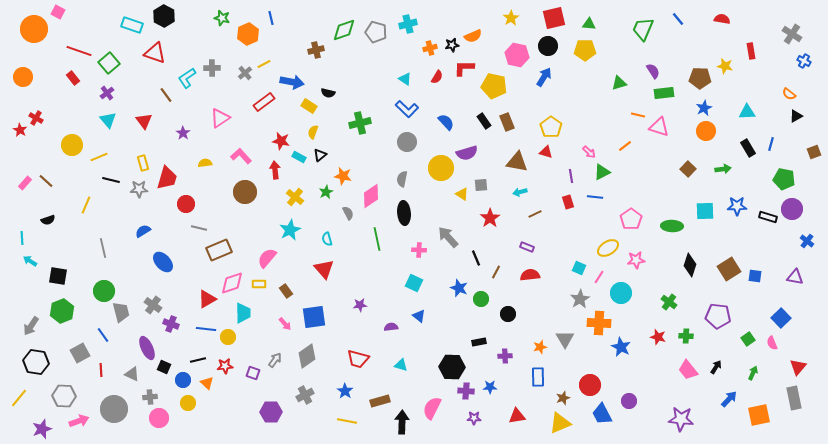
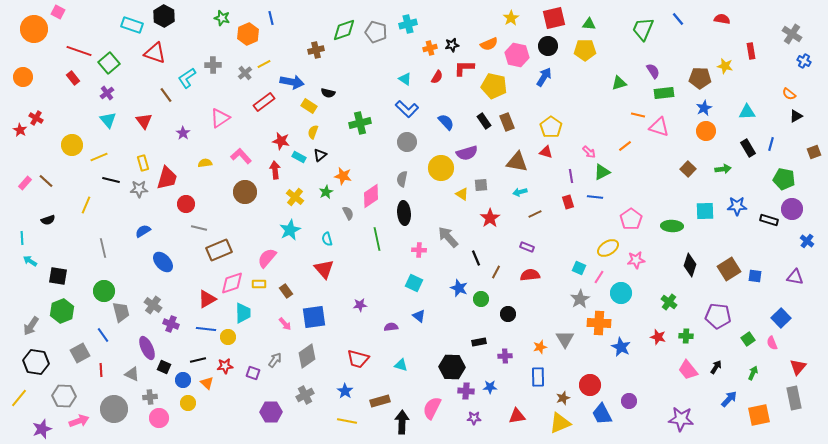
orange semicircle at (473, 36): moved 16 px right, 8 px down
gray cross at (212, 68): moved 1 px right, 3 px up
black rectangle at (768, 217): moved 1 px right, 3 px down
